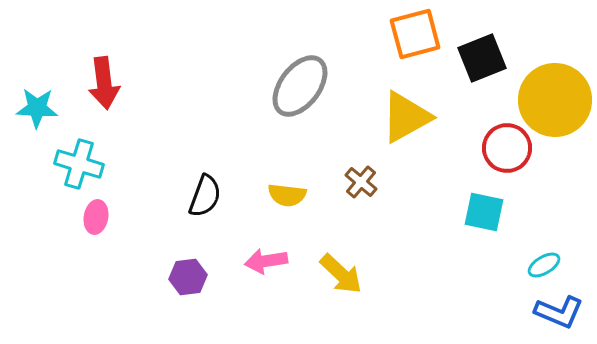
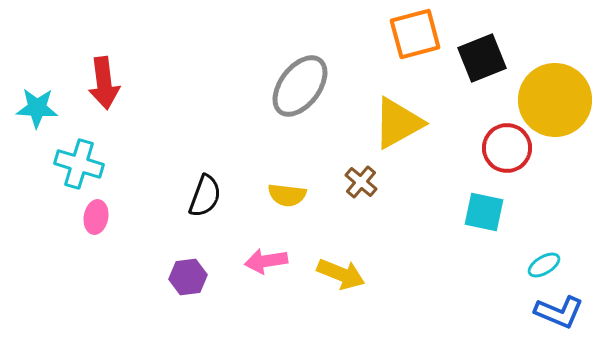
yellow triangle: moved 8 px left, 6 px down
yellow arrow: rotated 21 degrees counterclockwise
